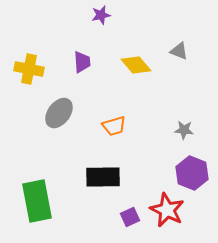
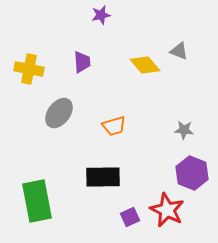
yellow diamond: moved 9 px right
